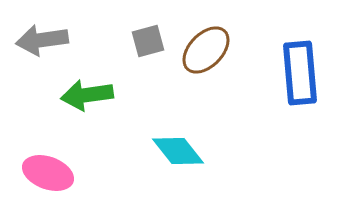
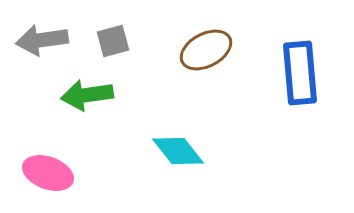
gray square: moved 35 px left
brown ellipse: rotated 18 degrees clockwise
